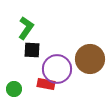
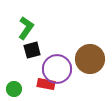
black square: rotated 18 degrees counterclockwise
